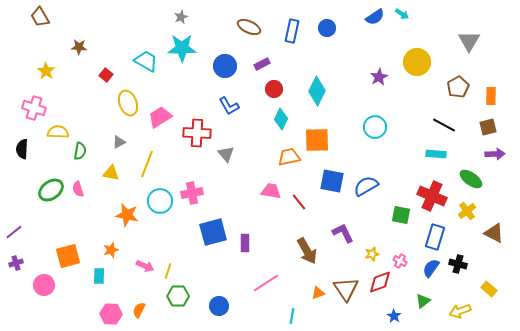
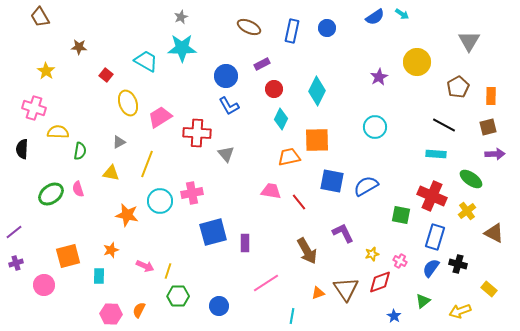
blue circle at (225, 66): moved 1 px right, 10 px down
green ellipse at (51, 190): moved 4 px down
